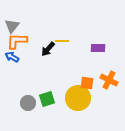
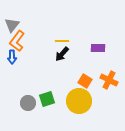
gray triangle: moved 1 px up
orange L-shape: rotated 55 degrees counterclockwise
black arrow: moved 14 px right, 5 px down
blue arrow: rotated 120 degrees counterclockwise
orange square: moved 2 px left, 2 px up; rotated 24 degrees clockwise
yellow circle: moved 1 px right, 3 px down
